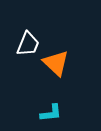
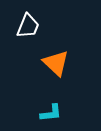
white trapezoid: moved 18 px up
